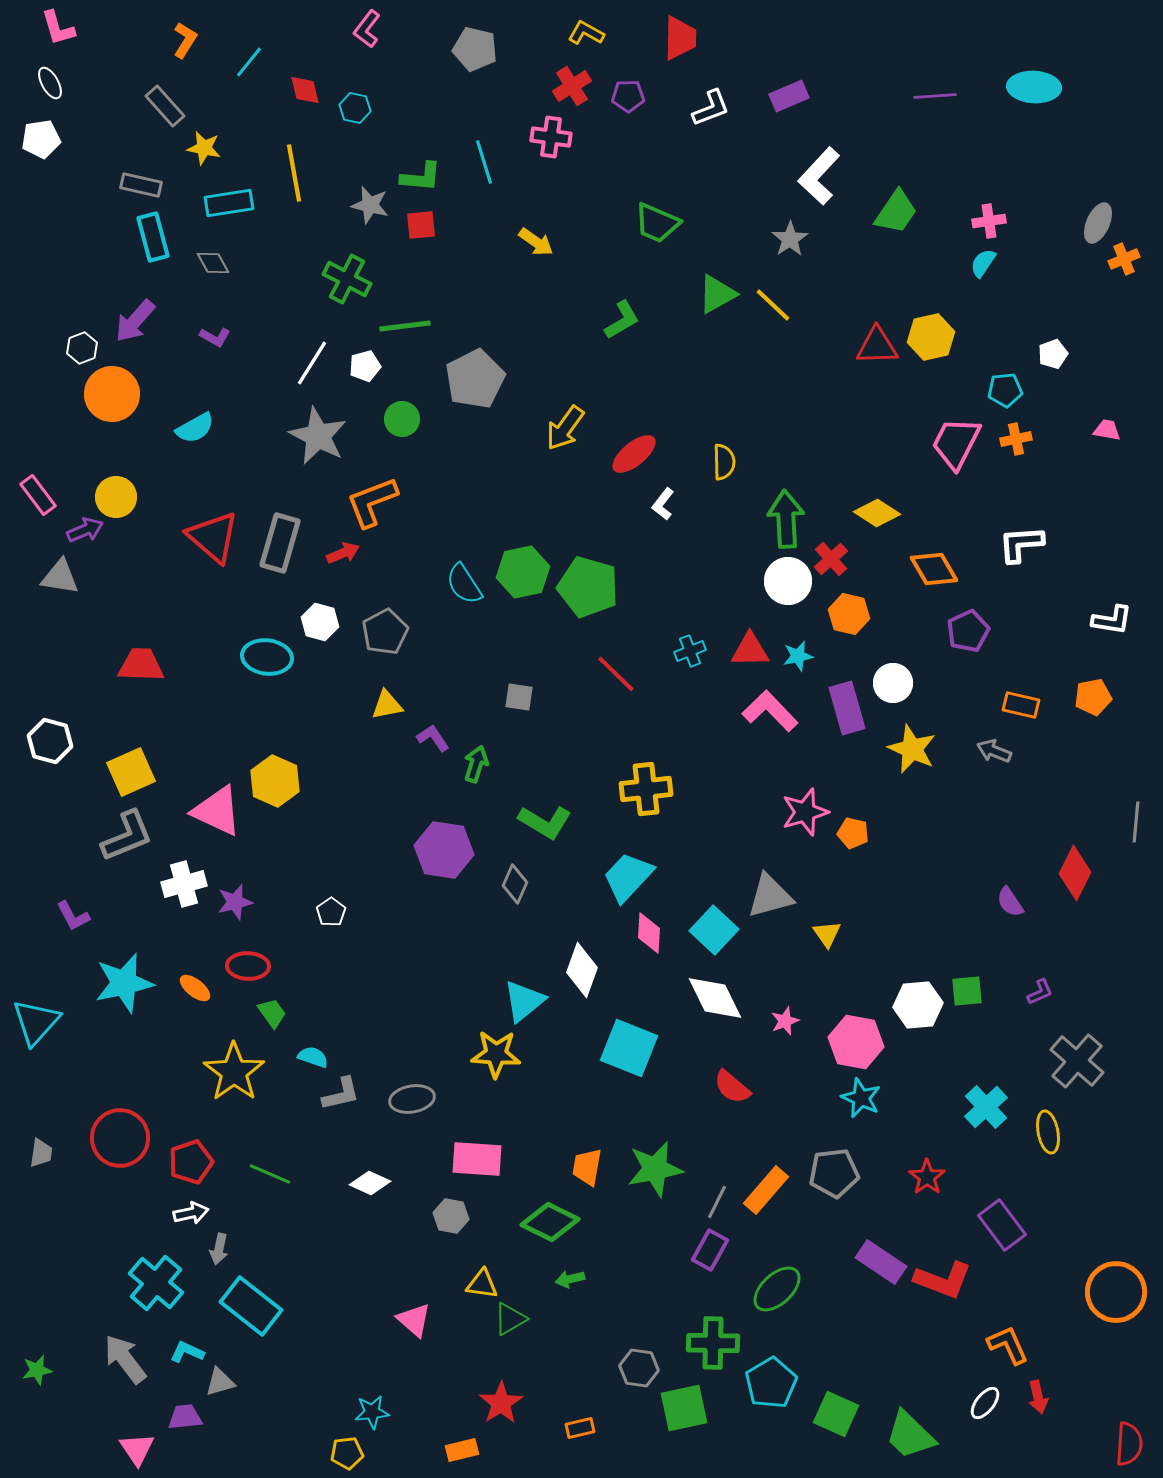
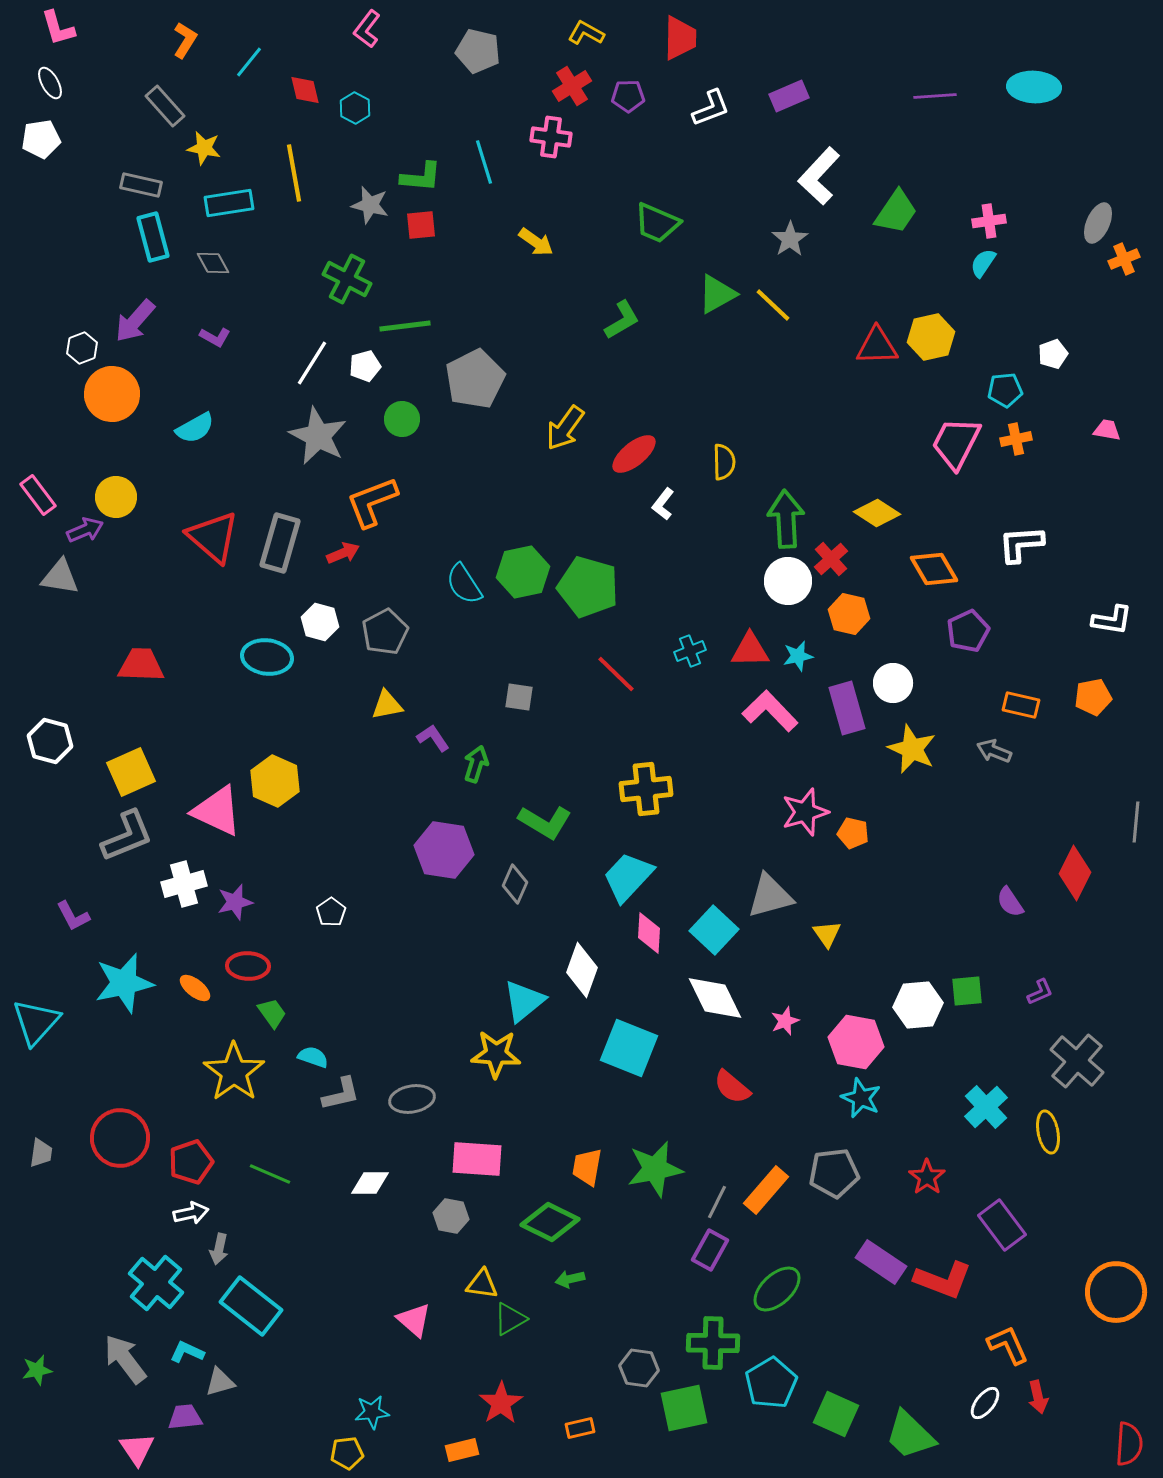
gray pentagon at (475, 49): moved 3 px right, 2 px down
cyan hexagon at (355, 108): rotated 16 degrees clockwise
white diamond at (370, 1183): rotated 24 degrees counterclockwise
